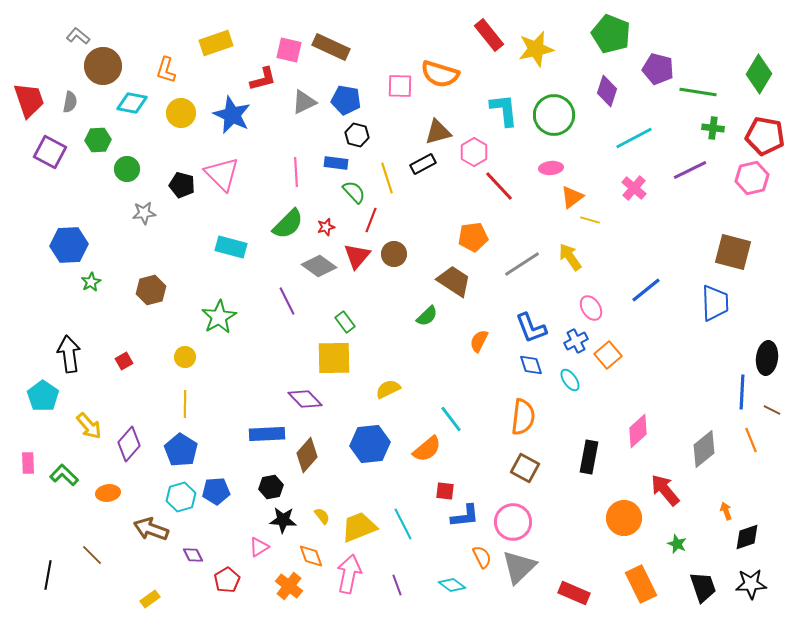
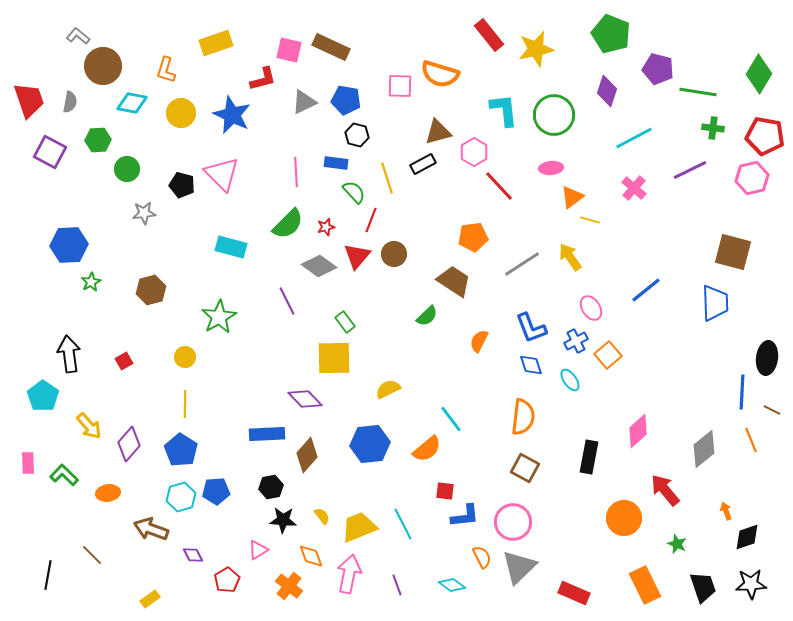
pink triangle at (259, 547): moved 1 px left, 3 px down
orange rectangle at (641, 584): moved 4 px right, 1 px down
